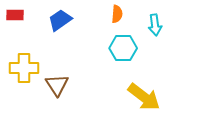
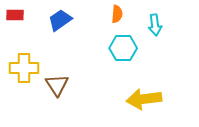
yellow arrow: moved 2 px down; rotated 136 degrees clockwise
